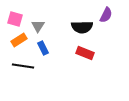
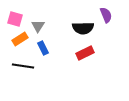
purple semicircle: rotated 49 degrees counterclockwise
black semicircle: moved 1 px right, 1 px down
orange rectangle: moved 1 px right, 1 px up
red rectangle: rotated 48 degrees counterclockwise
